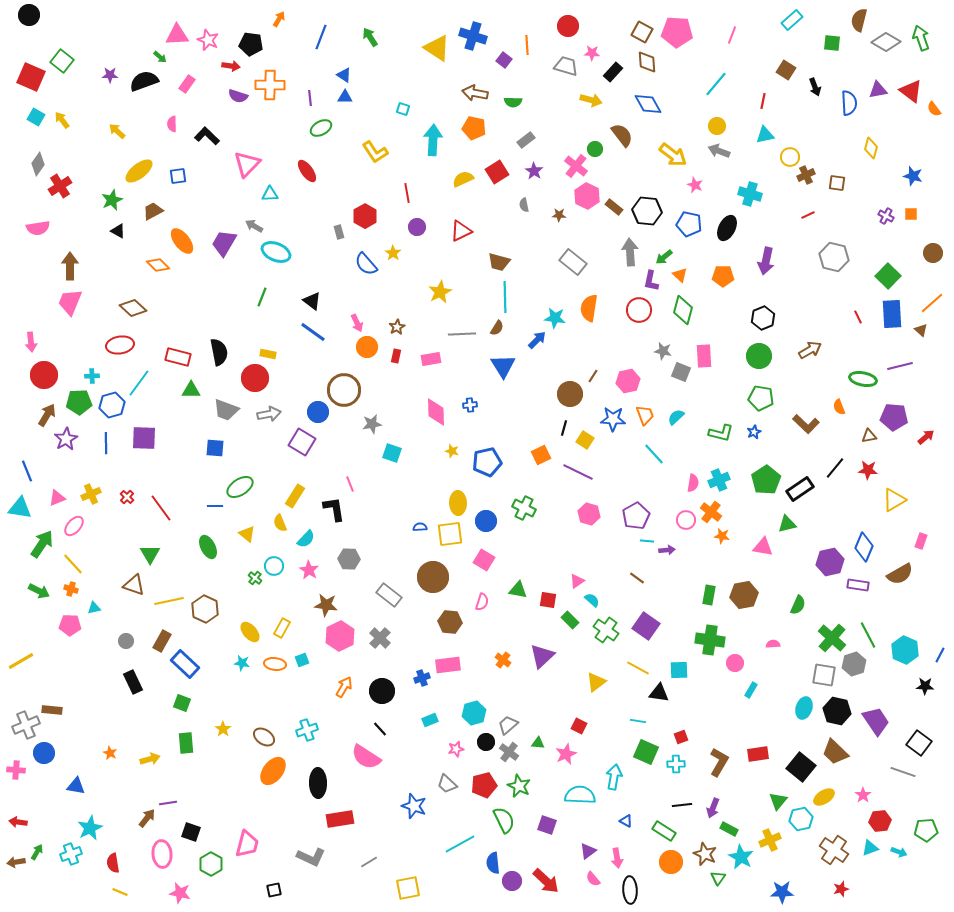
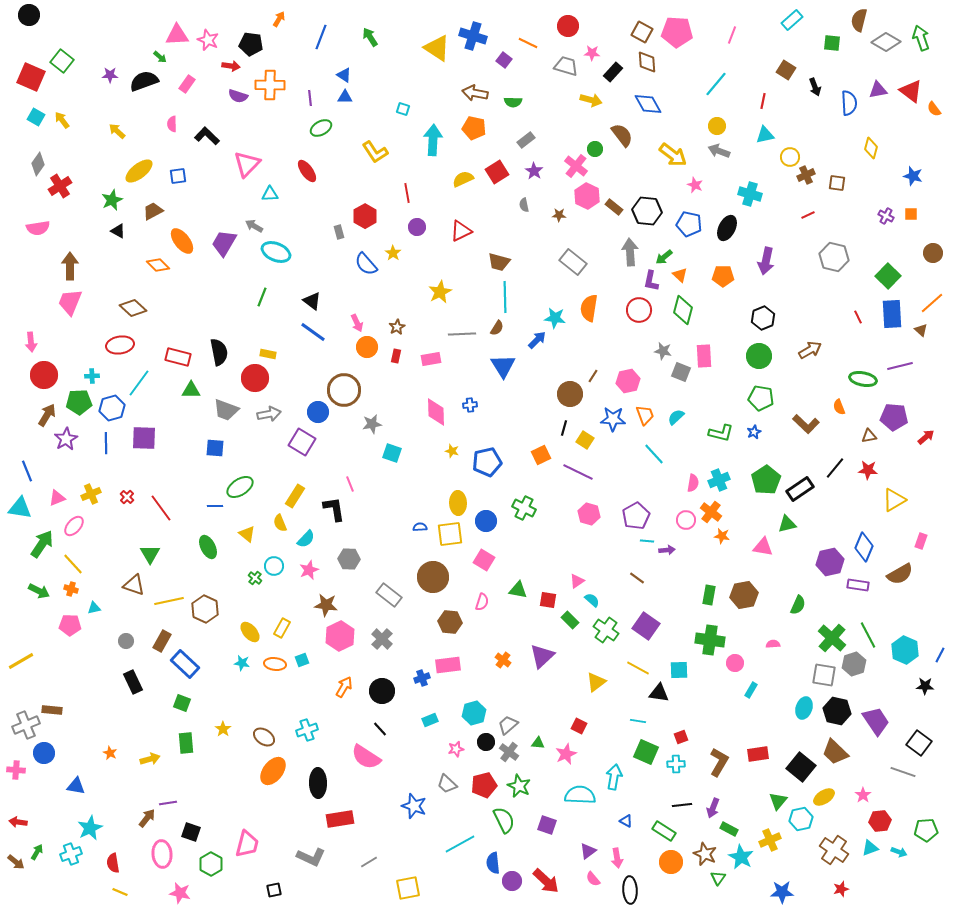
orange line at (527, 45): moved 1 px right, 2 px up; rotated 60 degrees counterclockwise
blue hexagon at (112, 405): moved 3 px down
pink star at (309, 570): rotated 18 degrees clockwise
gray cross at (380, 638): moved 2 px right, 1 px down
brown arrow at (16, 862): rotated 132 degrees counterclockwise
